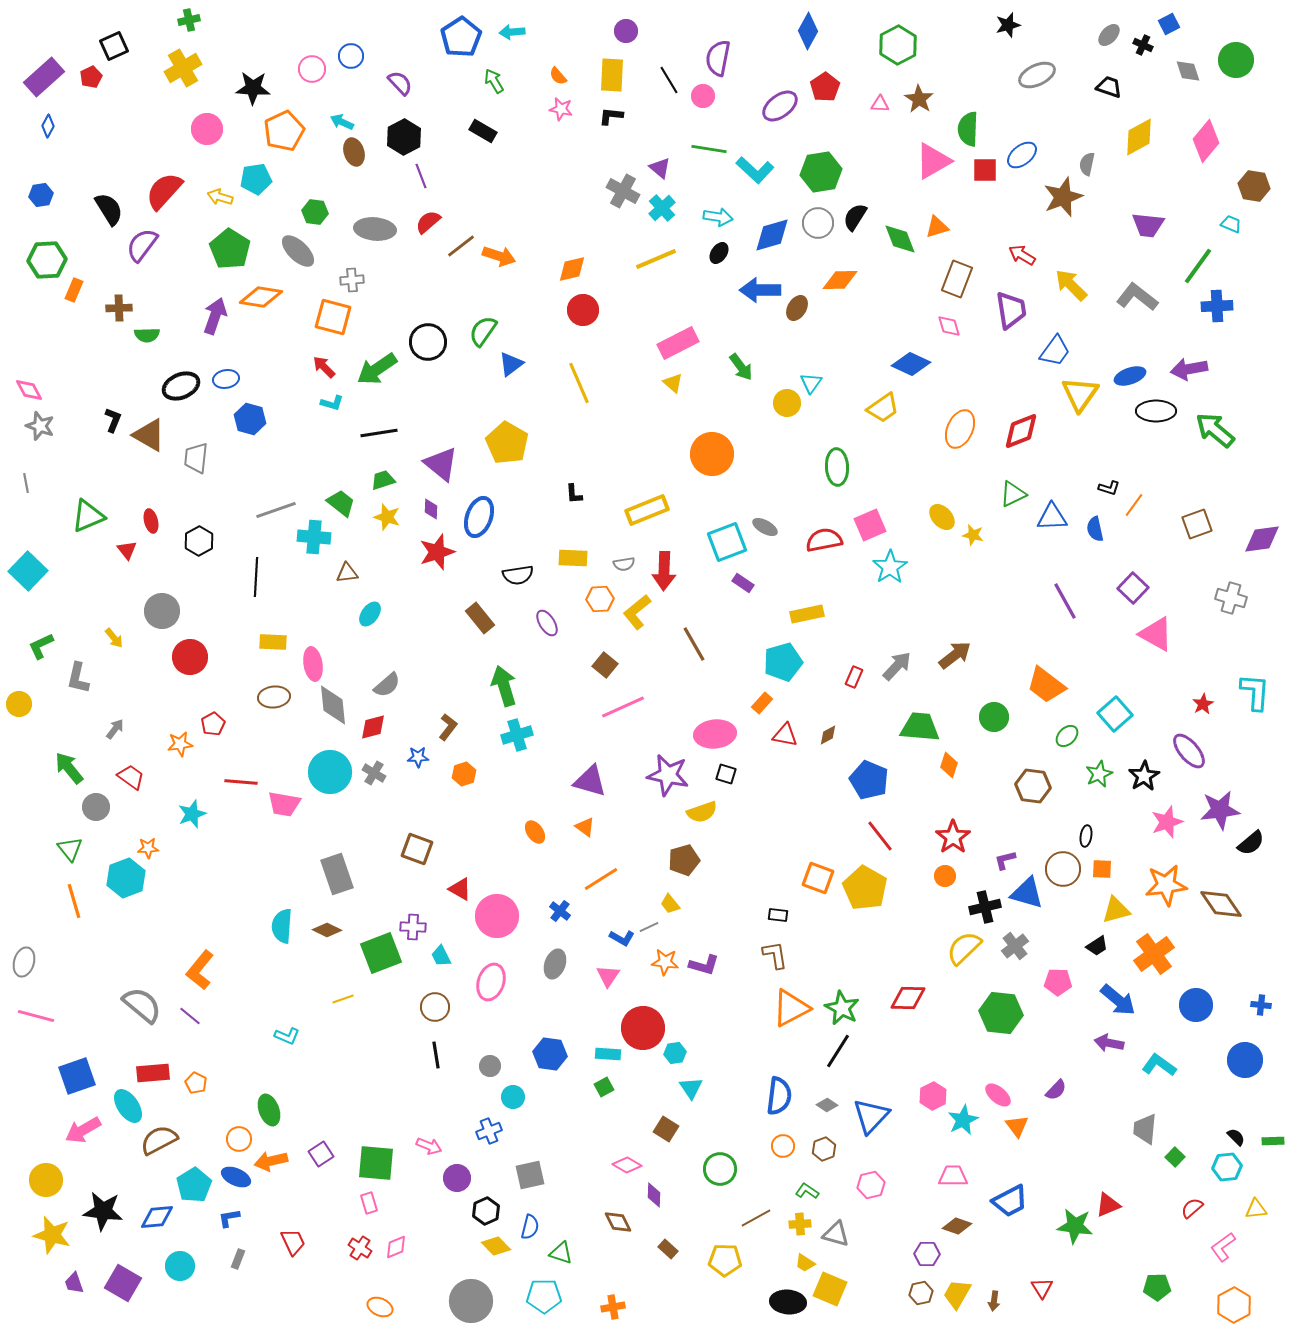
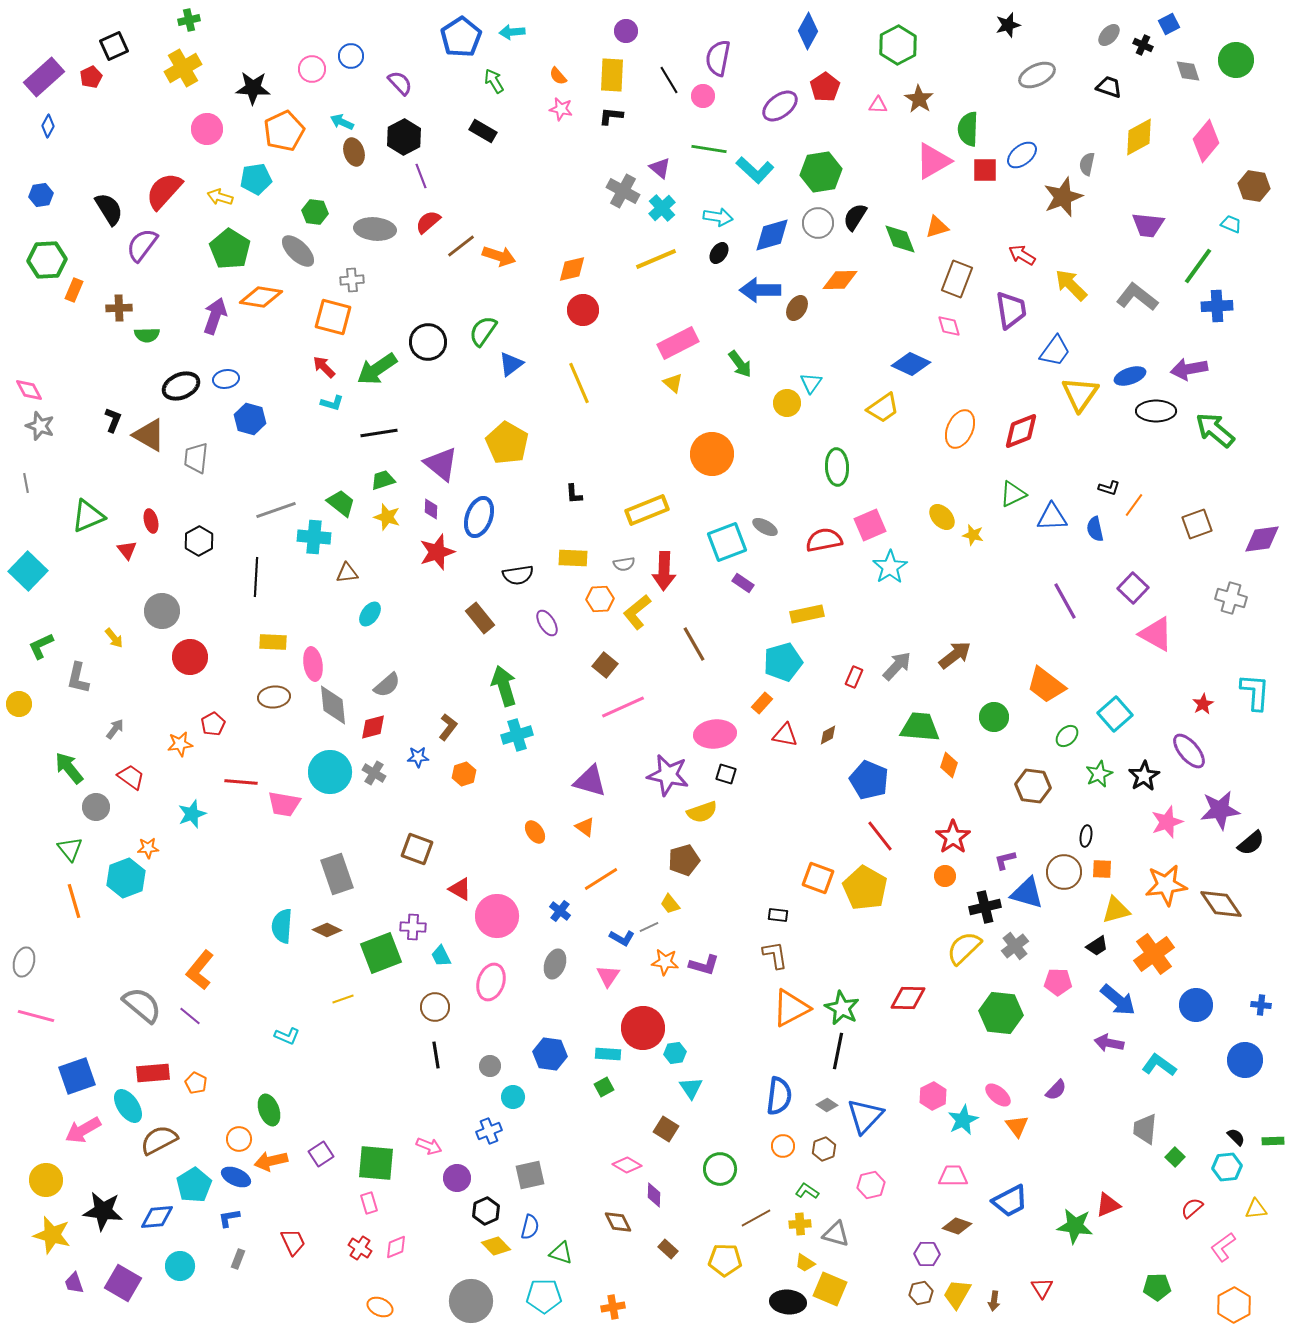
pink triangle at (880, 104): moved 2 px left, 1 px down
green arrow at (741, 367): moved 1 px left, 3 px up
brown circle at (1063, 869): moved 1 px right, 3 px down
black line at (838, 1051): rotated 21 degrees counterclockwise
blue triangle at (871, 1116): moved 6 px left
